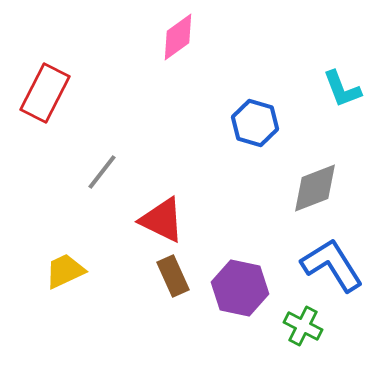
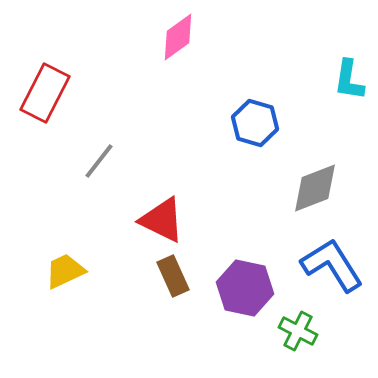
cyan L-shape: moved 7 px right, 9 px up; rotated 30 degrees clockwise
gray line: moved 3 px left, 11 px up
purple hexagon: moved 5 px right
green cross: moved 5 px left, 5 px down
